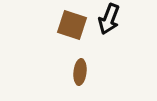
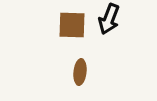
brown square: rotated 16 degrees counterclockwise
